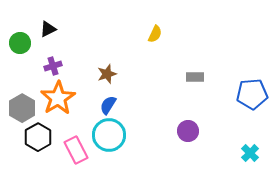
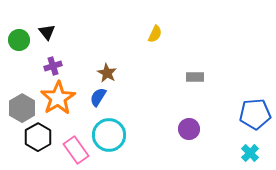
black triangle: moved 1 px left, 3 px down; rotated 42 degrees counterclockwise
green circle: moved 1 px left, 3 px up
brown star: moved 1 px up; rotated 24 degrees counterclockwise
blue pentagon: moved 3 px right, 20 px down
blue semicircle: moved 10 px left, 8 px up
purple circle: moved 1 px right, 2 px up
pink rectangle: rotated 8 degrees counterclockwise
